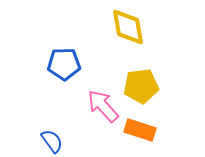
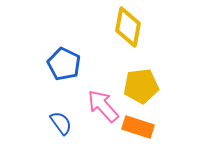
yellow diamond: rotated 21 degrees clockwise
blue pentagon: rotated 28 degrees clockwise
orange rectangle: moved 2 px left, 3 px up
blue semicircle: moved 9 px right, 18 px up
